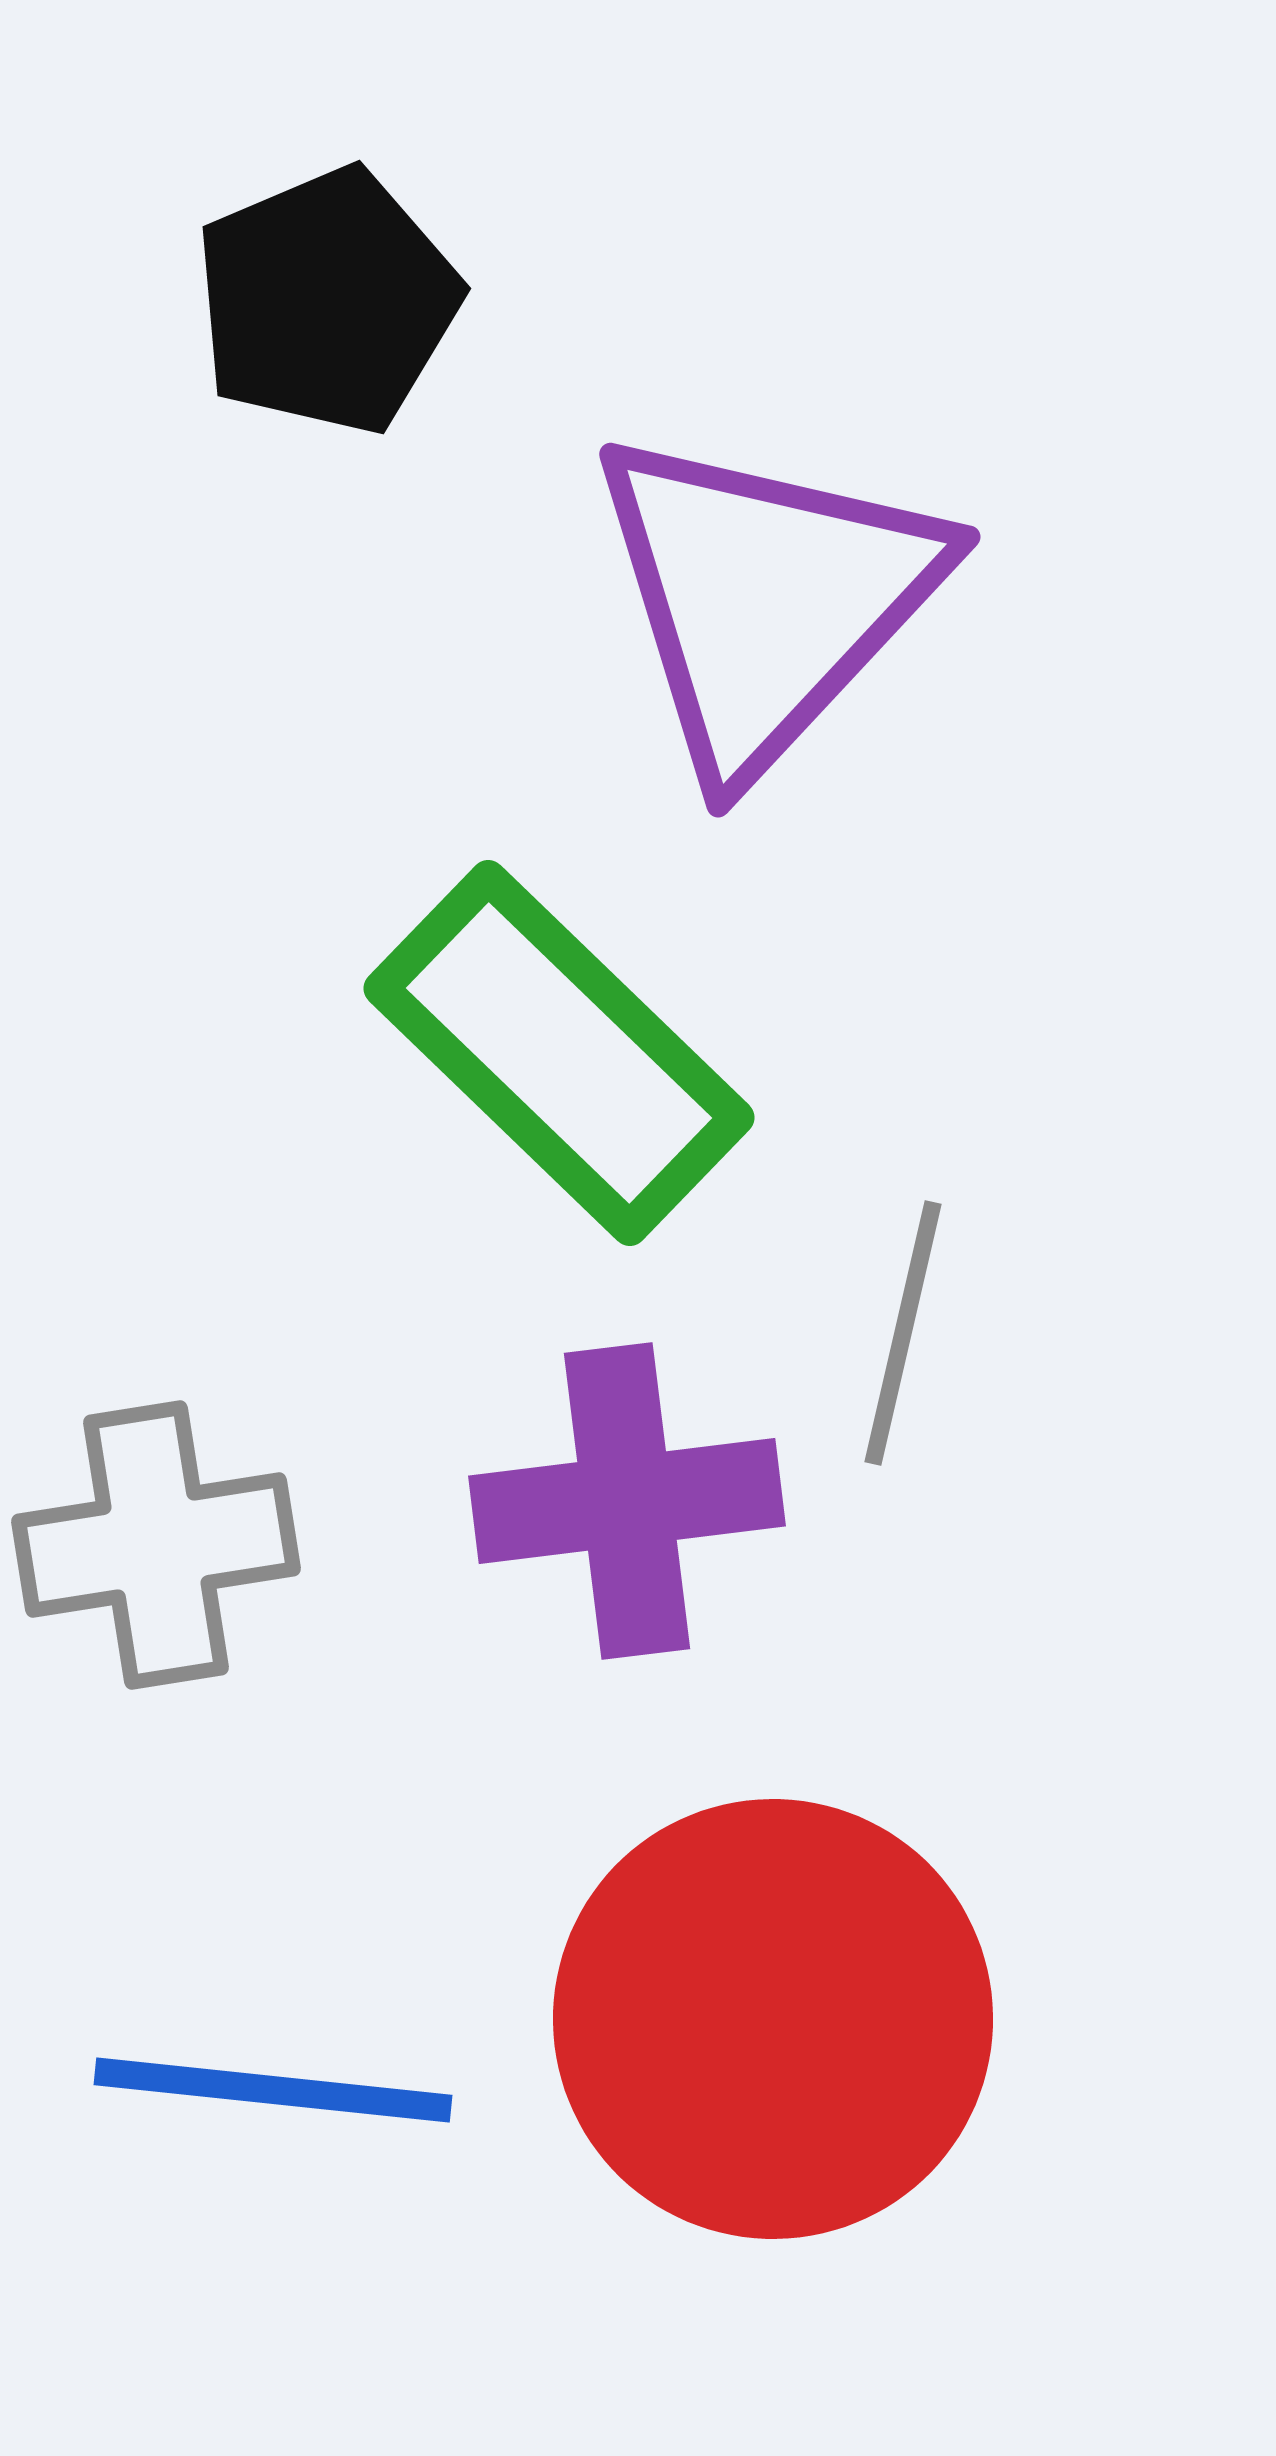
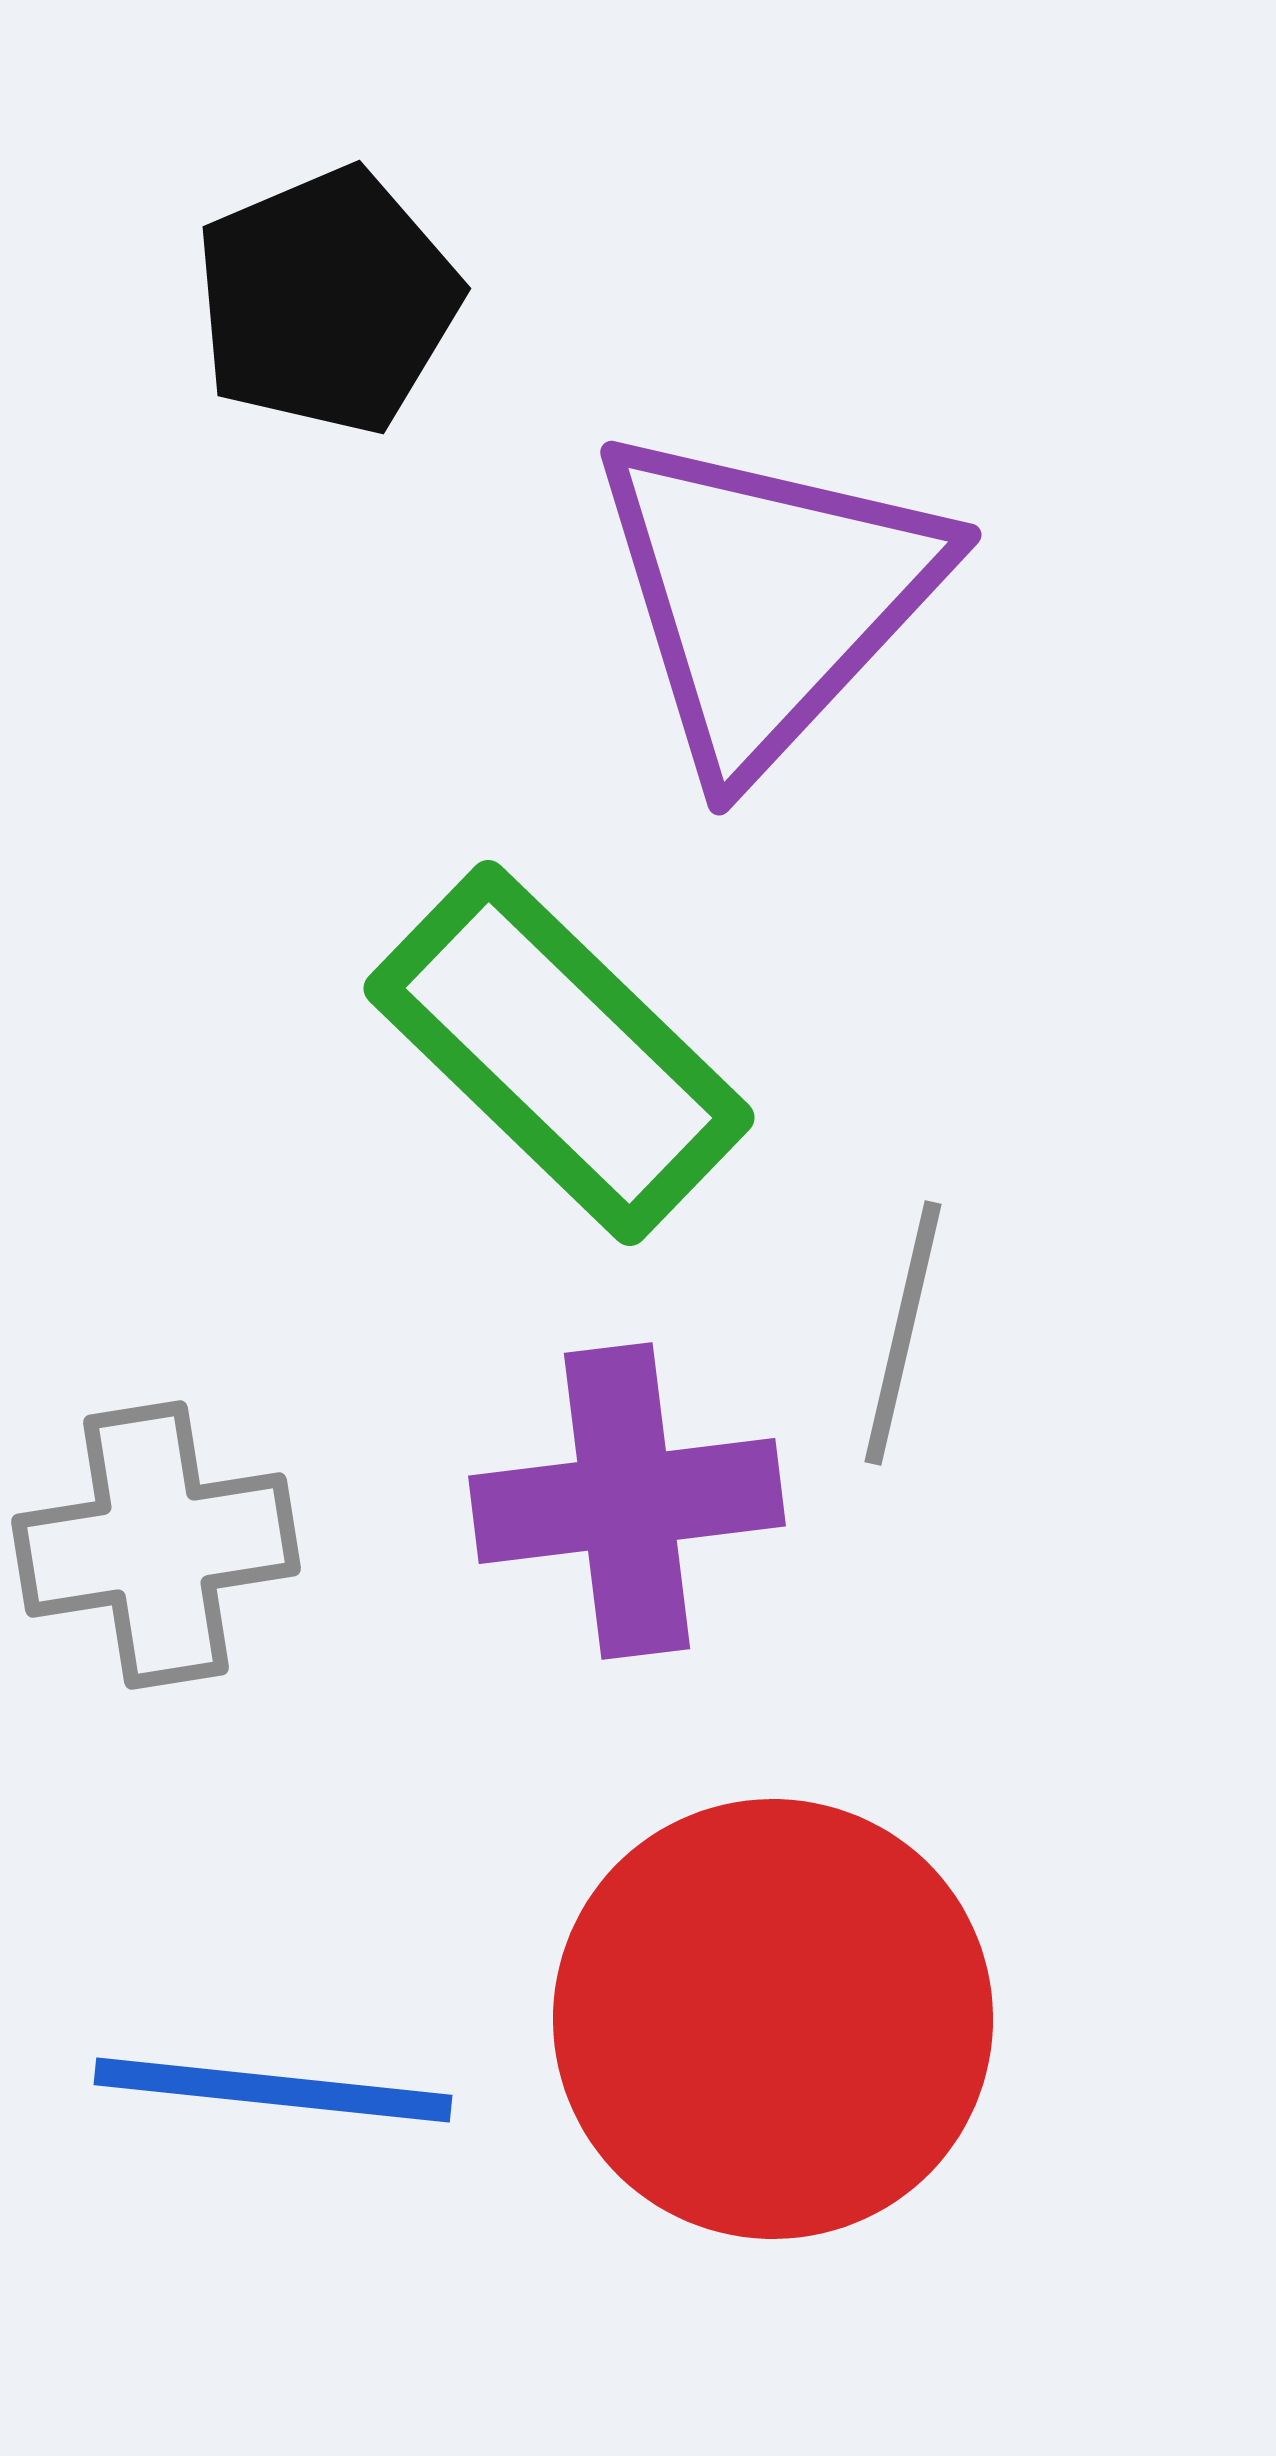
purple triangle: moved 1 px right, 2 px up
